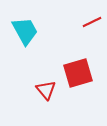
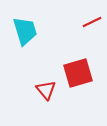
cyan trapezoid: rotated 12 degrees clockwise
